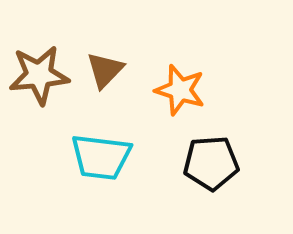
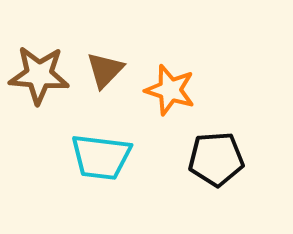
brown star: rotated 10 degrees clockwise
orange star: moved 10 px left
black pentagon: moved 5 px right, 4 px up
